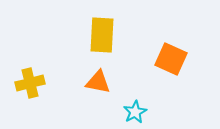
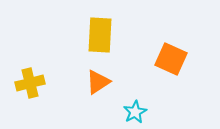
yellow rectangle: moved 2 px left
orange triangle: rotated 44 degrees counterclockwise
